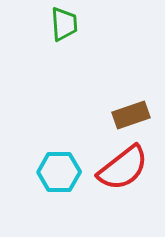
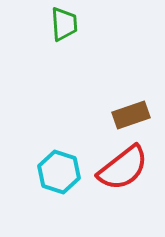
cyan hexagon: rotated 18 degrees clockwise
